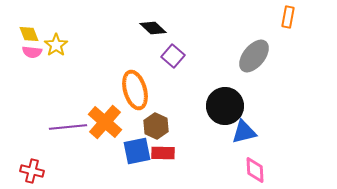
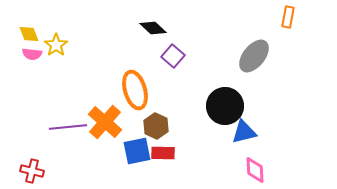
pink semicircle: moved 2 px down
